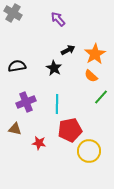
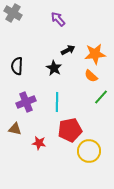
orange star: rotated 25 degrees clockwise
black semicircle: rotated 78 degrees counterclockwise
cyan line: moved 2 px up
